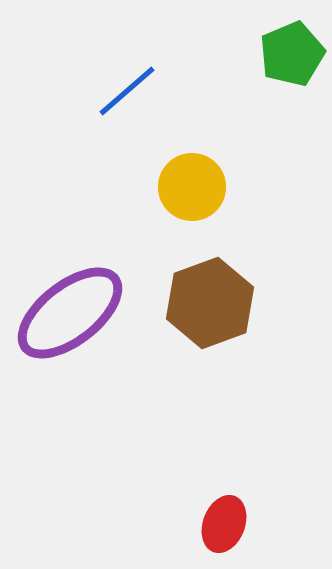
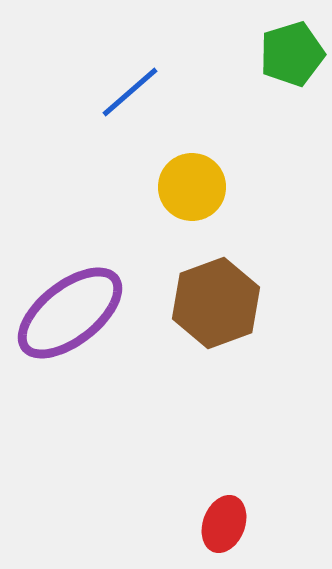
green pentagon: rotated 6 degrees clockwise
blue line: moved 3 px right, 1 px down
brown hexagon: moved 6 px right
